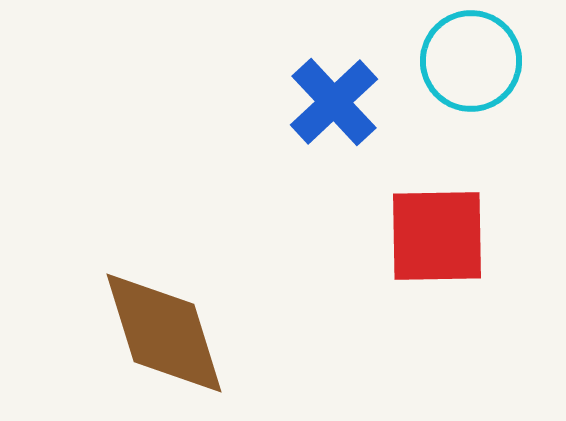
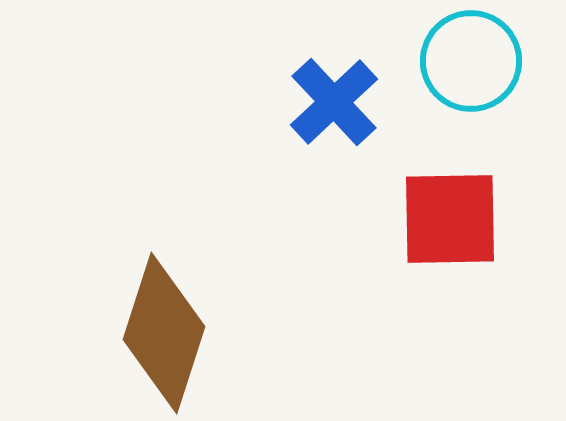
red square: moved 13 px right, 17 px up
brown diamond: rotated 35 degrees clockwise
